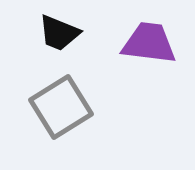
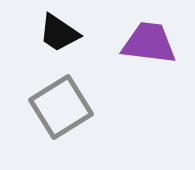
black trapezoid: rotated 12 degrees clockwise
